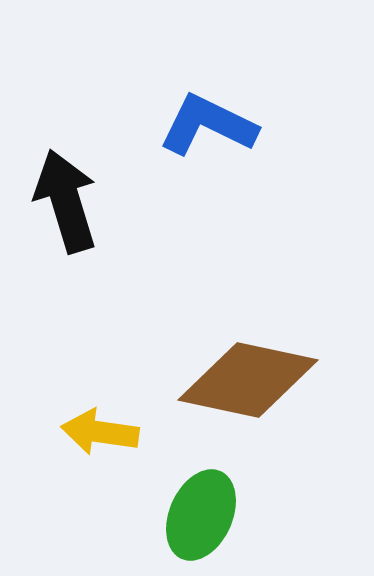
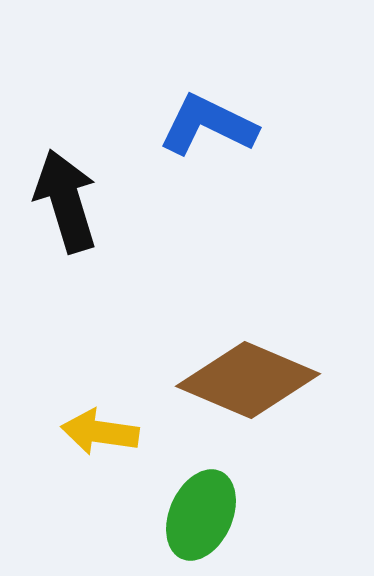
brown diamond: rotated 11 degrees clockwise
